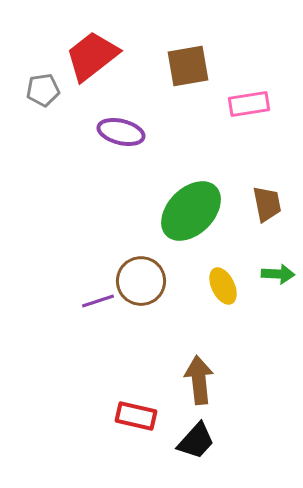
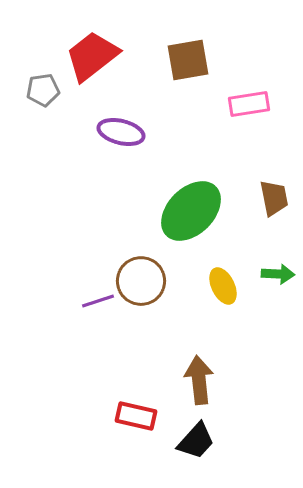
brown square: moved 6 px up
brown trapezoid: moved 7 px right, 6 px up
